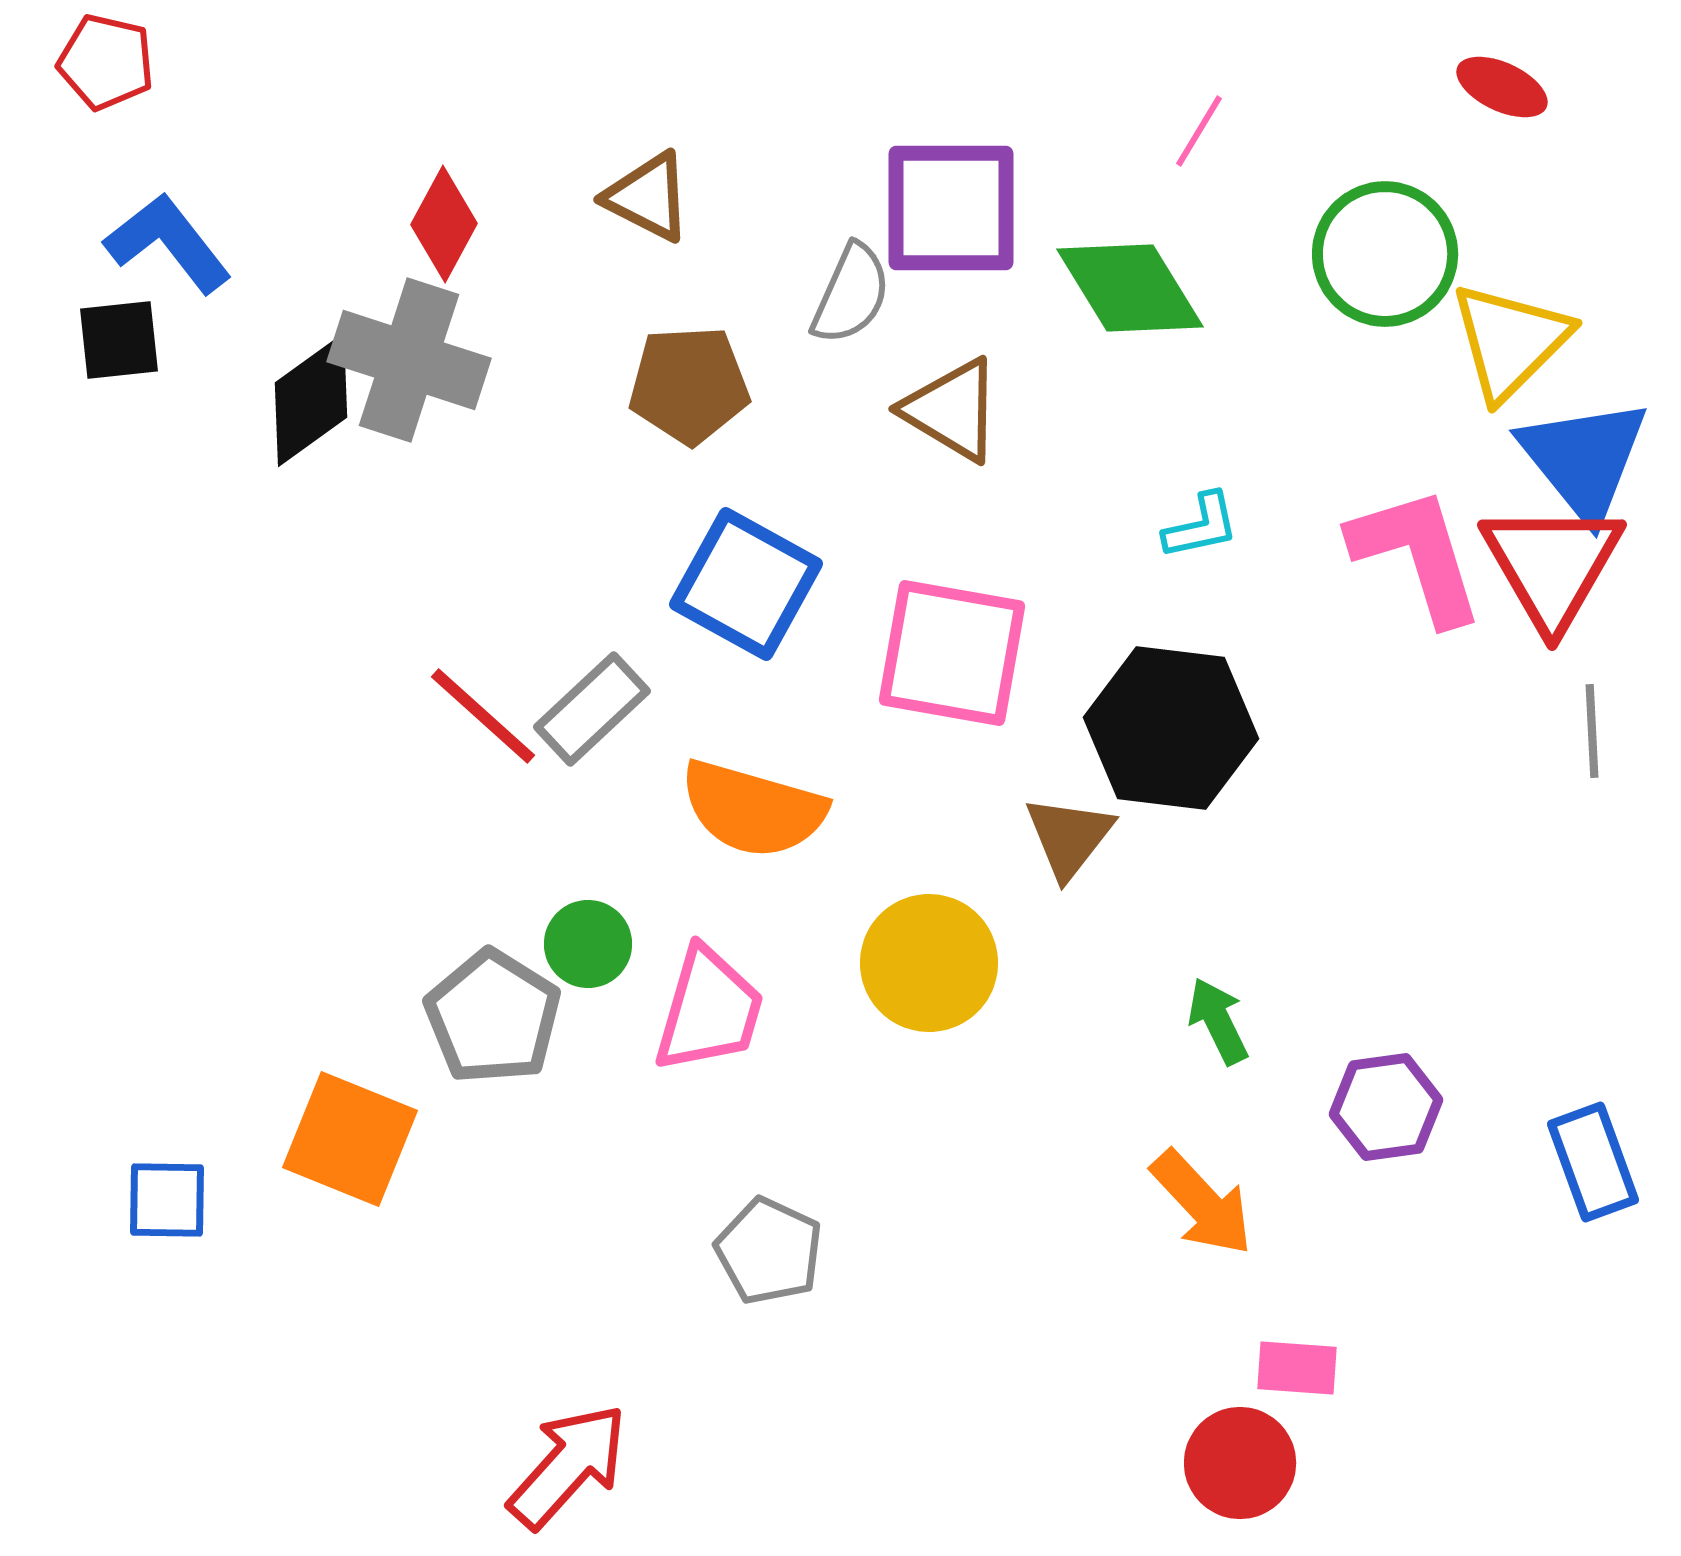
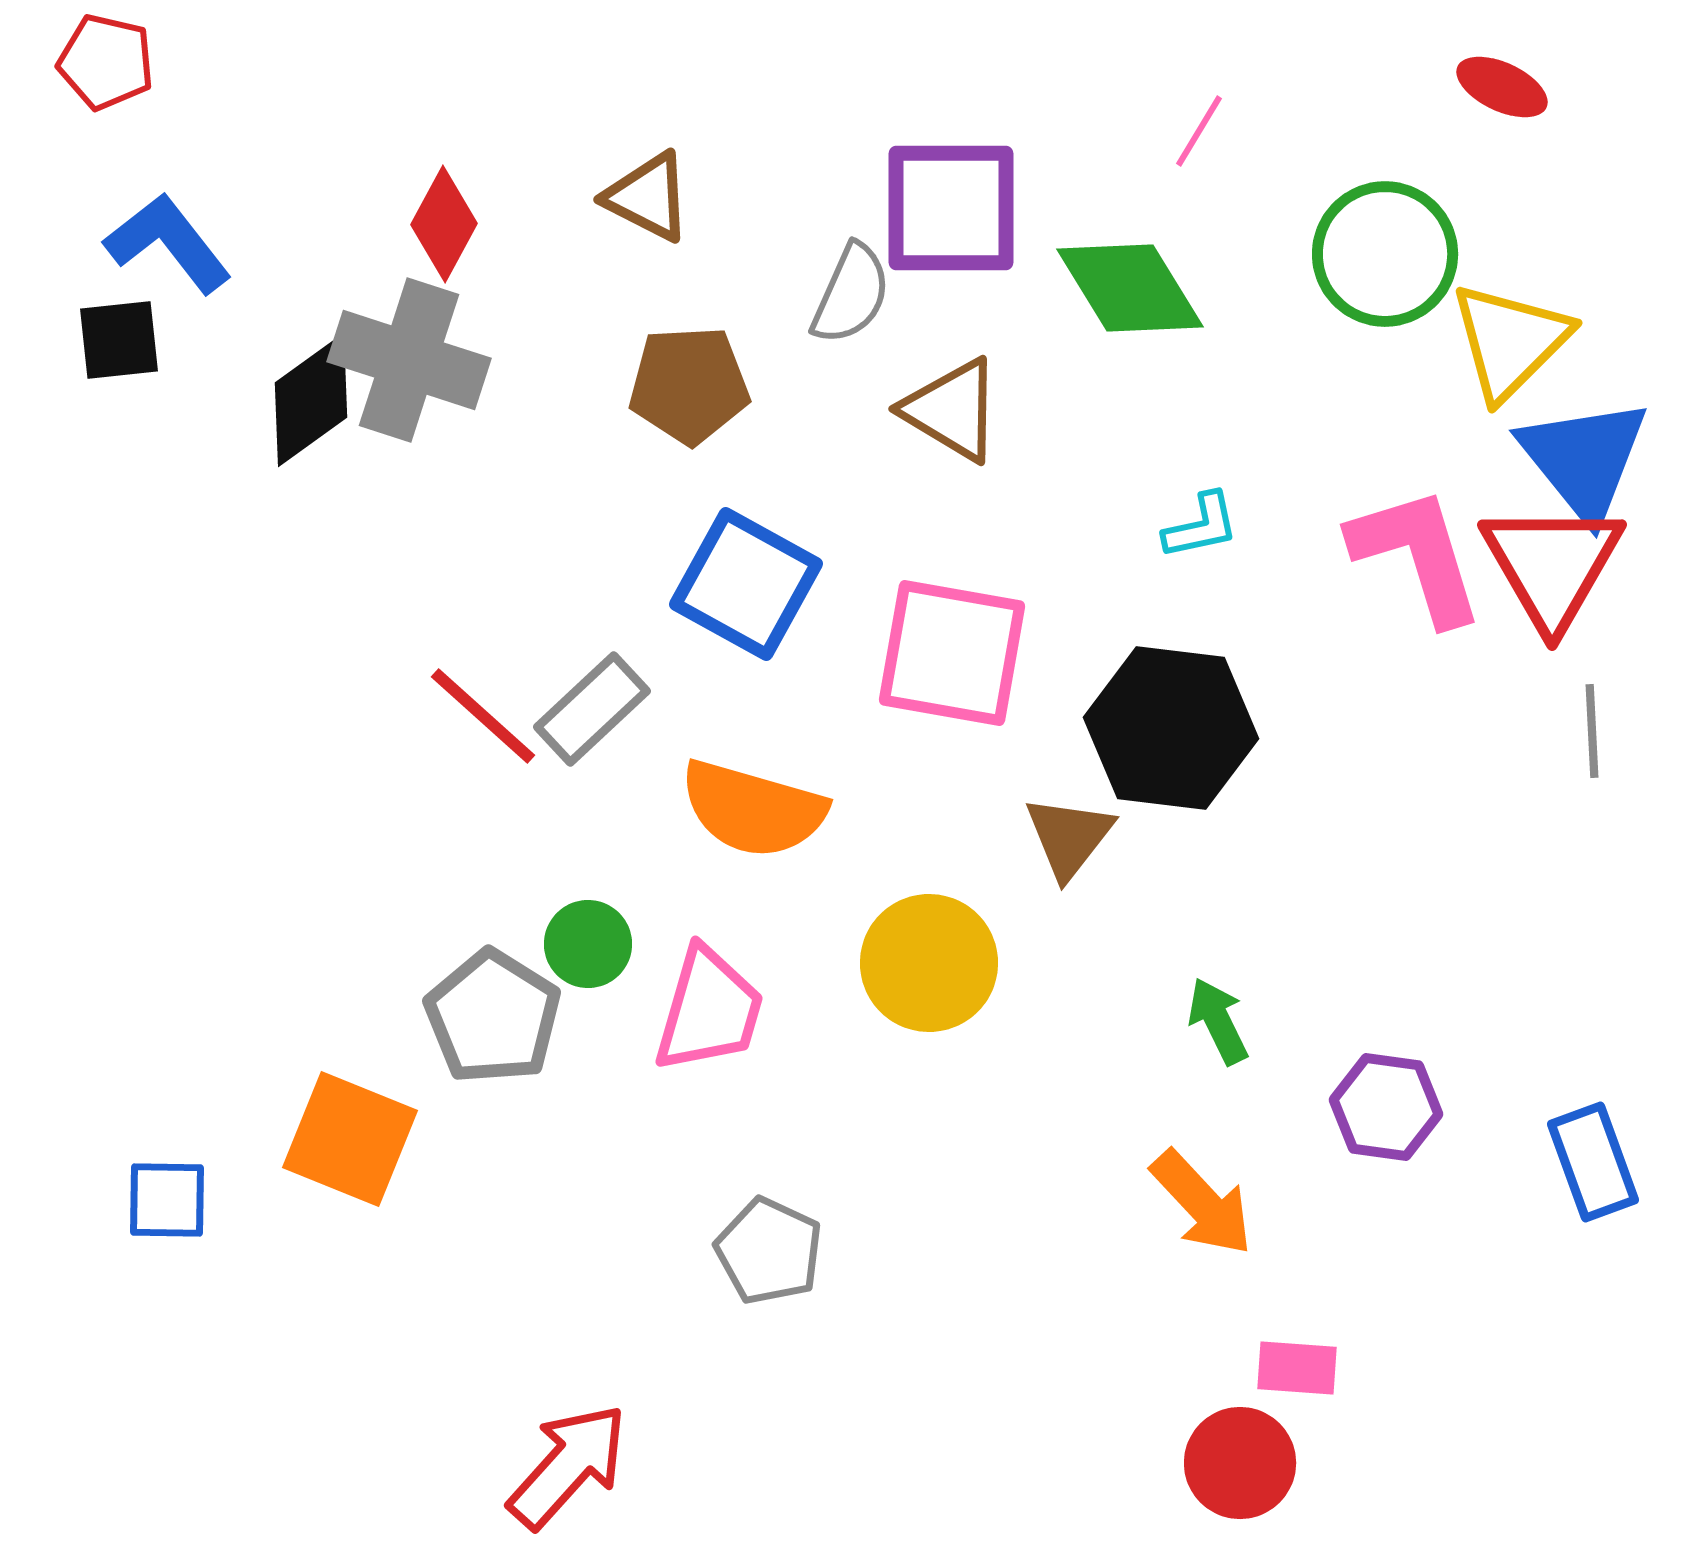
purple hexagon at (1386, 1107): rotated 16 degrees clockwise
